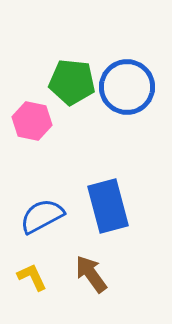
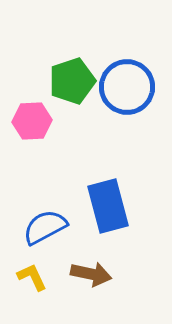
green pentagon: moved 1 px up; rotated 24 degrees counterclockwise
pink hexagon: rotated 15 degrees counterclockwise
blue semicircle: moved 3 px right, 11 px down
brown arrow: rotated 138 degrees clockwise
